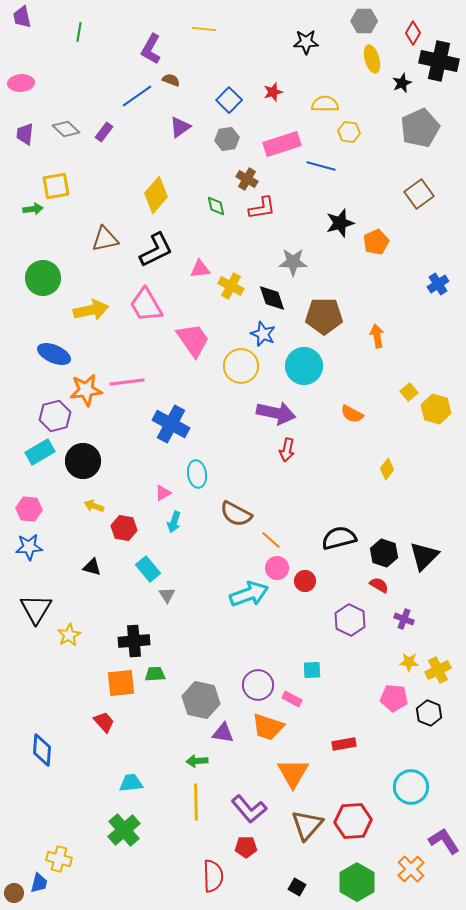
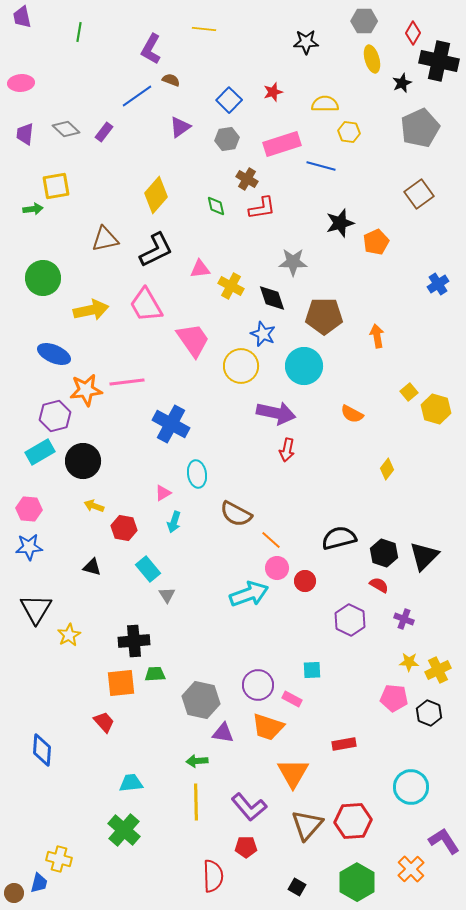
purple L-shape at (249, 809): moved 2 px up
green cross at (124, 830): rotated 8 degrees counterclockwise
